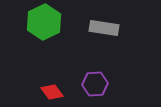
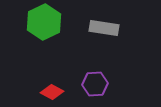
red diamond: rotated 25 degrees counterclockwise
